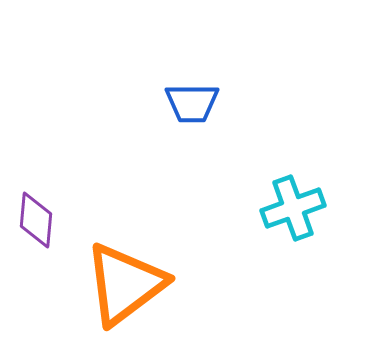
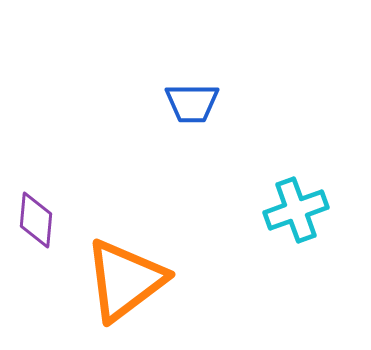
cyan cross: moved 3 px right, 2 px down
orange triangle: moved 4 px up
